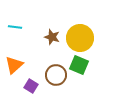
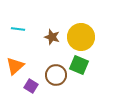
cyan line: moved 3 px right, 2 px down
yellow circle: moved 1 px right, 1 px up
orange triangle: moved 1 px right, 1 px down
